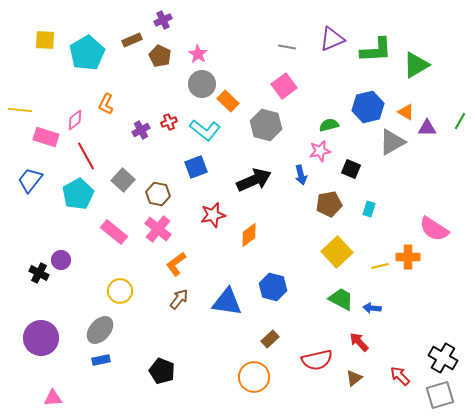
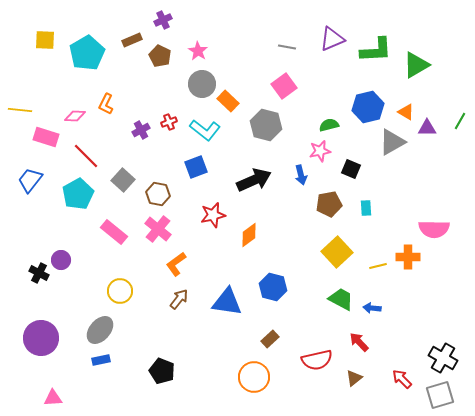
pink star at (198, 54): moved 3 px up
pink diamond at (75, 120): moved 4 px up; rotated 40 degrees clockwise
red line at (86, 156): rotated 16 degrees counterclockwise
cyan rectangle at (369, 209): moved 3 px left, 1 px up; rotated 21 degrees counterclockwise
pink semicircle at (434, 229): rotated 32 degrees counterclockwise
yellow line at (380, 266): moved 2 px left
red arrow at (400, 376): moved 2 px right, 3 px down
